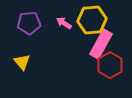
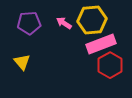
pink rectangle: rotated 40 degrees clockwise
